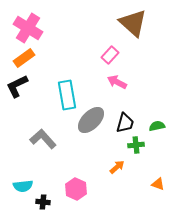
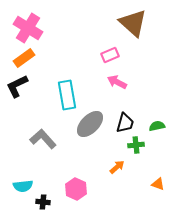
pink rectangle: rotated 24 degrees clockwise
gray ellipse: moved 1 px left, 4 px down
